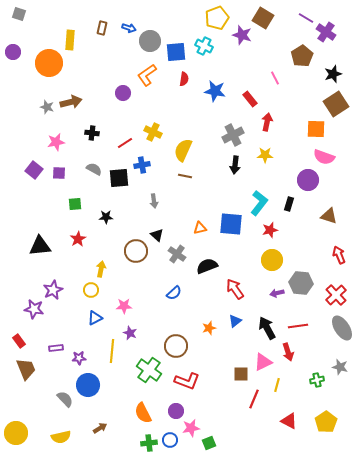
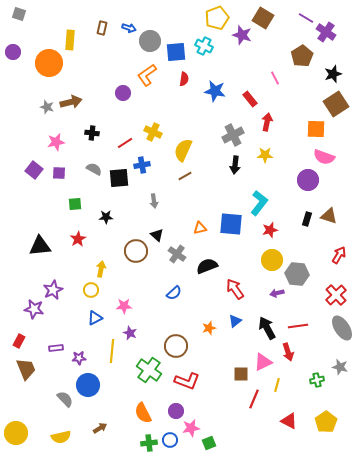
brown line at (185, 176): rotated 40 degrees counterclockwise
black rectangle at (289, 204): moved 18 px right, 15 px down
red arrow at (339, 255): rotated 54 degrees clockwise
gray hexagon at (301, 283): moved 4 px left, 9 px up
red rectangle at (19, 341): rotated 64 degrees clockwise
